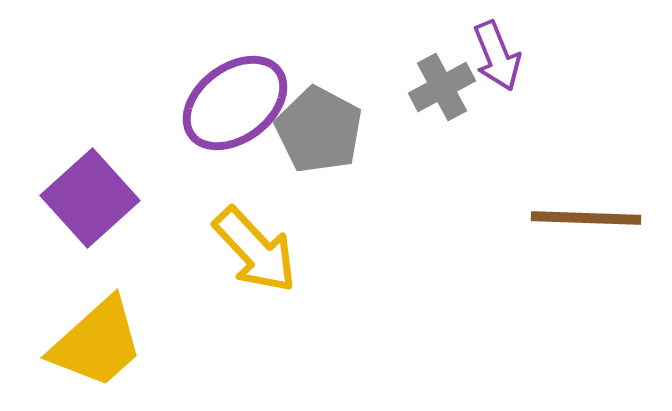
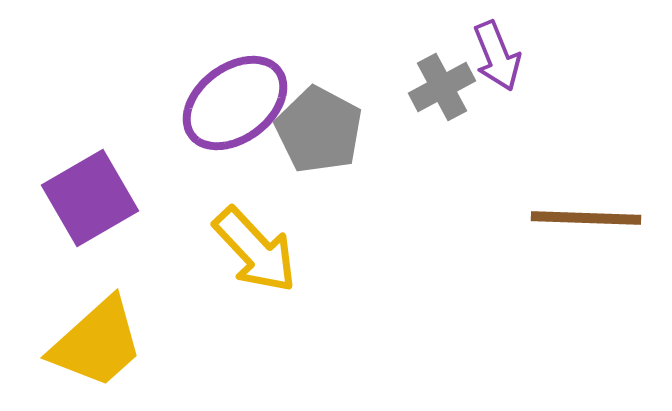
purple square: rotated 12 degrees clockwise
